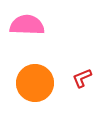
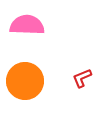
orange circle: moved 10 px left, 2 px up
